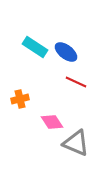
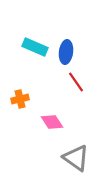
cyan rectangle: rotated 10 degrees counterclockwise
blue ellipse: rotated 60 degrees clockwise
red line: rotated 30 degrees clockwise
gray triangle: moved 15 px down; rotated 12 degrees clockwise
